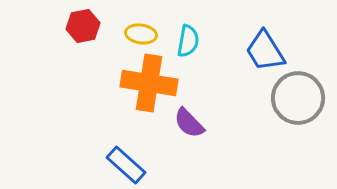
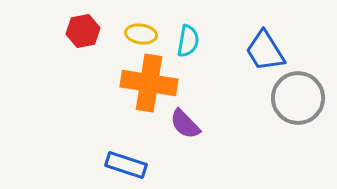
red hexagon: moved 5 px down
purple semicircle: moved 4 px left, 1 px down
blue rectangle: rotated 24 degrees counterclockwise
